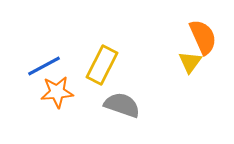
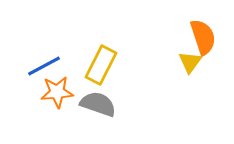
orange semicircle: rotated 6 degrees clockwise
yellow rectangle: moved 1 px left
gray semicircle: moved 24 px left, 1 px up
